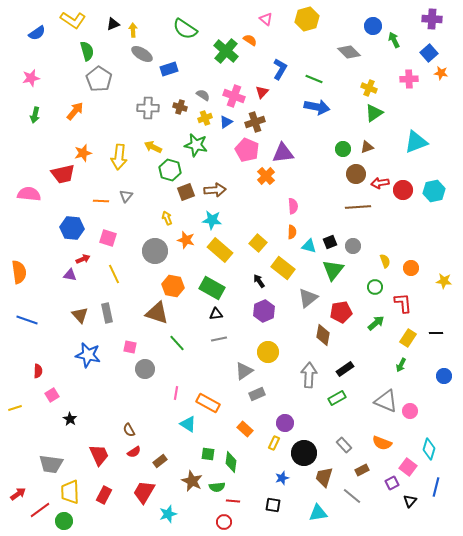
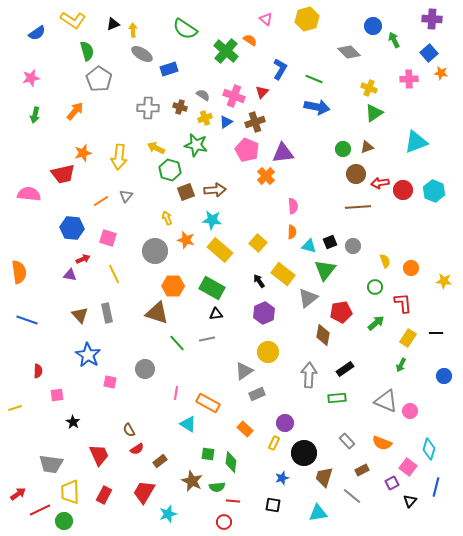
yellow arrow at (153, 147): moved 3 px right, 1 px down
cyan hexagon at (434, 191): rotated 25 degrees counterclockwise
orange line at (101, 201): rotated 35 degrees counterclockwise
yellow rectangle at (283, 268): moved 6 px down
green triangle at (333, 270): moved 8 px left
orange hexagon at (173, 286): rotated 10 degrees counterclockwise
purple hexagon at (264, 311): moved 2 px down
gray line at (219, 339): moved 12 px left
pink square at (130, 347): moved 20 px left, 35 px down
blue star at (88, 355): rotated 20 degrees clockwise
pink square at (52, 395): moved 5 px right; rotated 24 degrees clockwise
green rectangle at (337, 398): rotated 24 degrees clockwise
black star at (70, 419): moved 3 px right, 3 px down
gray rectangle at (344, 445): moved 3 px right, 4 px up
red semicircle at (134, 452): moved 3 px right, 3 px up
red line at (40, 510): rotated 10 degrees clockwise
